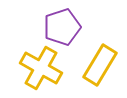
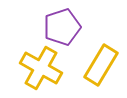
yellow rectangle: moved 1 px right
